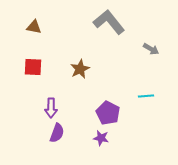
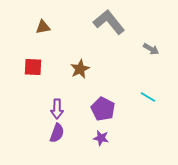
brown triangle: moved 9 px right; rotated 21 degrees counterclockwise
cyan line: moved 2 px right, 1 px down; rotated 35 degrees clockwise
purple arrow: moved 6 px right, 1 px down
purple pentagon: moved 5 px left, 4 px up
